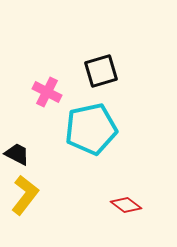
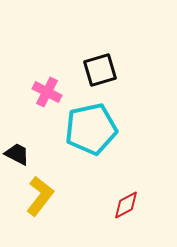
black square: moved 1 px left, 1 px up
yellow L-shape: moved 15 px right, 1 px down
red diamond: rotated 64 degrees counterclockwise
